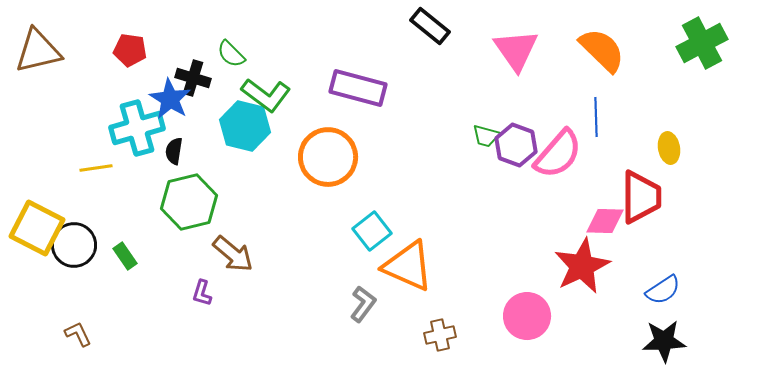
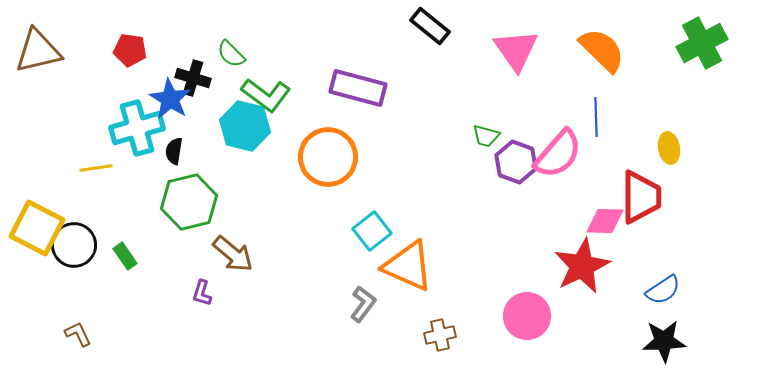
purple hexagon: moved 17 px down
